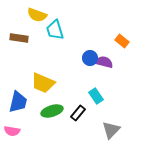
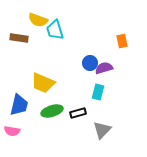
yellow semicircle: moved 1 px right, 5 px down
orange rectangle: rotated 40 degrees clockwise
blue circle: moved 5 px down
purple semicircle: moved 6 px down; rotated 30 degrees counterclockwise
cyan rectangle: moved 2 px right, 4 px up; rotated 49 degrees clockwise
blue trapezoid: moved 1 px right, 3 px down
black rectangle: rotated 35 degrees clockwise
gray triangle: moved 9 px left
